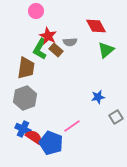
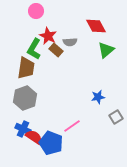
green L-shape: moved 6 px left
